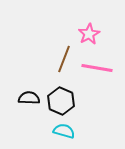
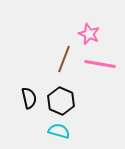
pink star: rotated 20 degrees counterclockwise
pink line: moved 3 px right, 4 px up
black semicircle: rotated 75 degrees clockwise
cyan semicircle: moved 5 px left
